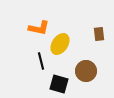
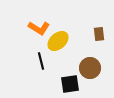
orange L-shape: rotated 20 degrees clockwise
yellow ellipse: moved 2 px left, 3 px up; rotated 15 degrees clockwise
brown circle: moved 4 px right, 3 px up
black square: moved 11 px right; rotated 24 degrees counterclockwise
